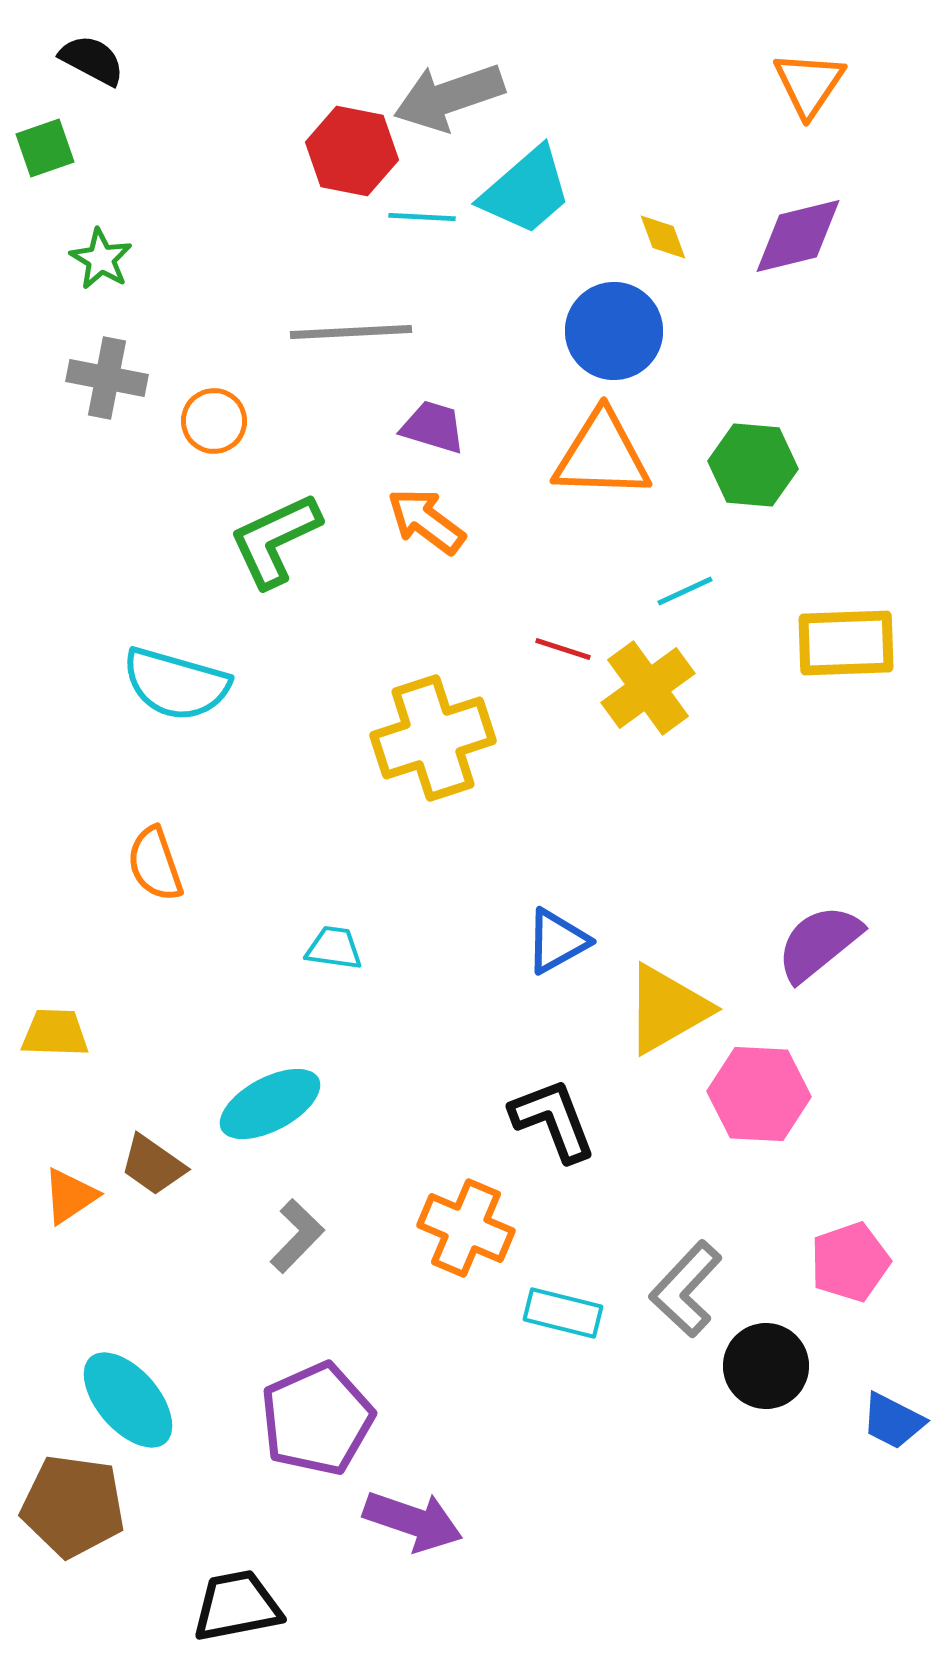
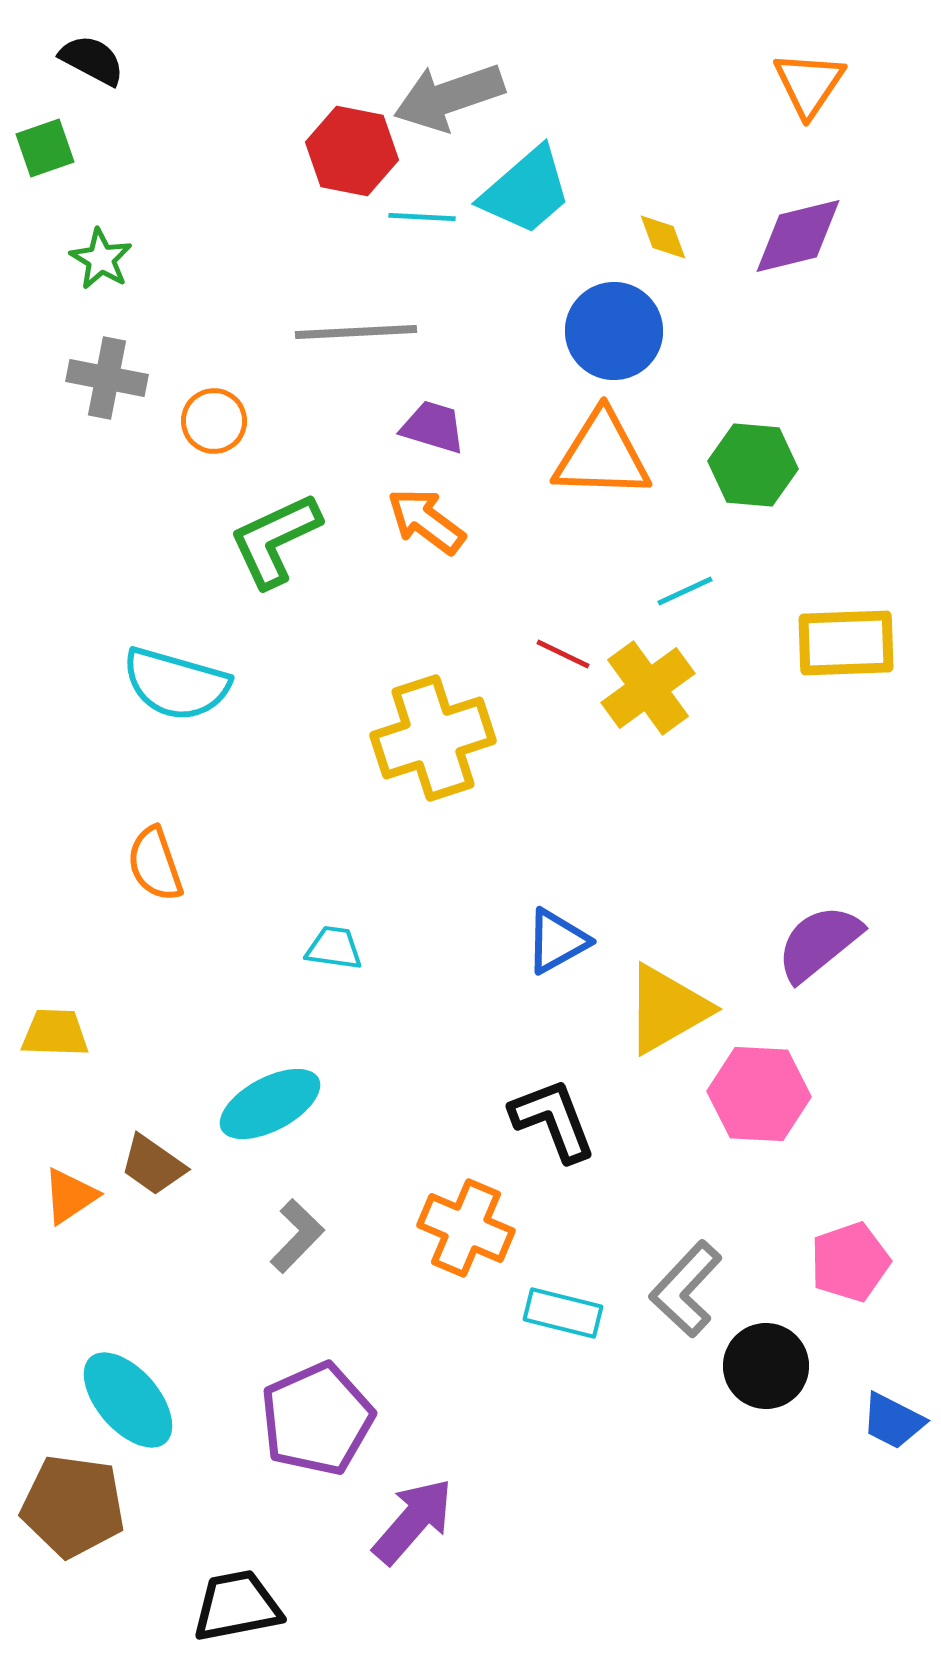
gray line at (351, 332): moved 5 px right
red line at (563, 649): moved 5 px down; rotated 8 degrees clockwise
purple arrow at (413, 1521): rotated 68 degrees counterclockwise
